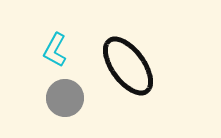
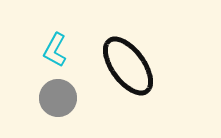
gray circle: moved 7 px left
